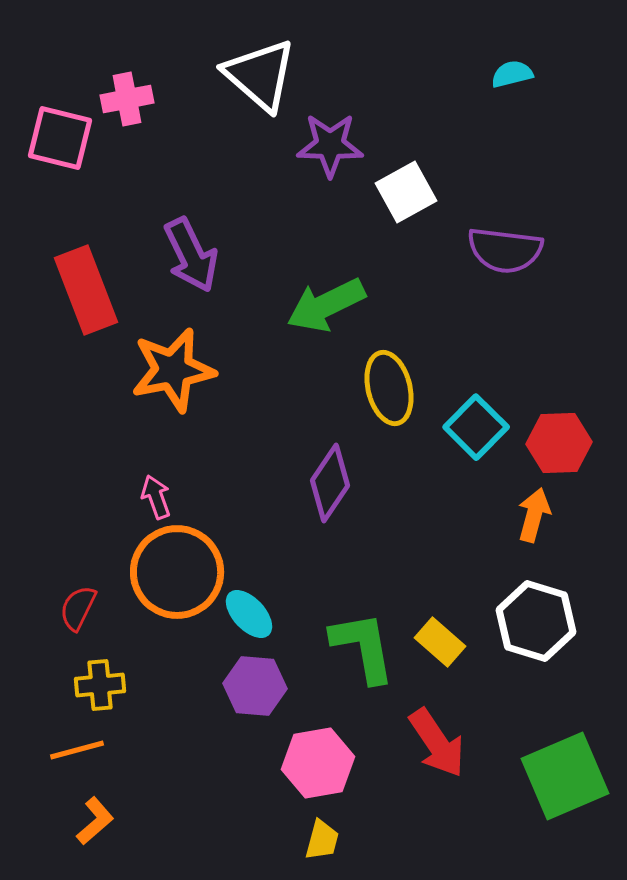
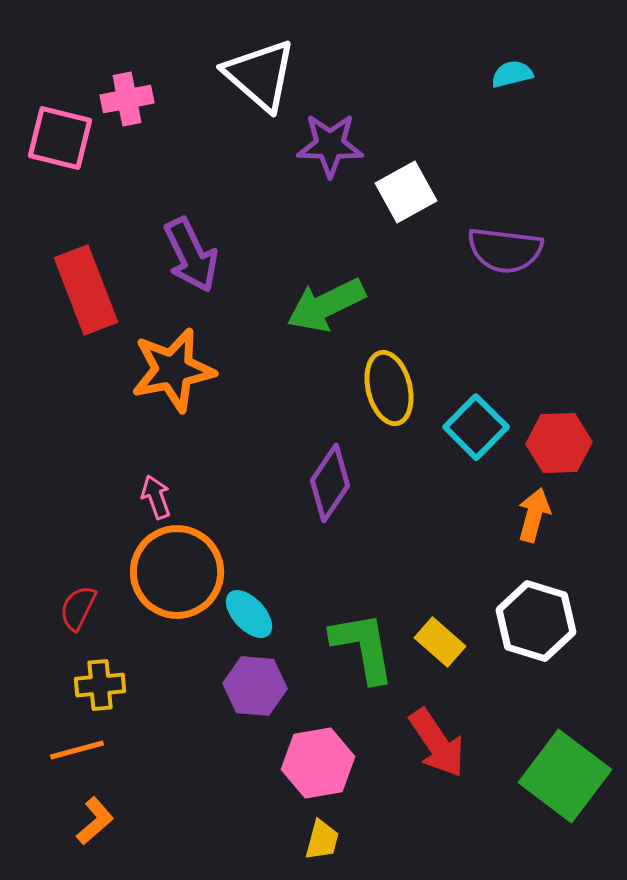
green square: rotated 30 degrees counterclockwise
